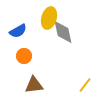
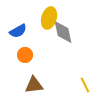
orange circle: moved 1 px right, 1 px up
yellow line: rotated 63 degrees counterclockwise
